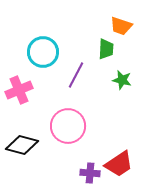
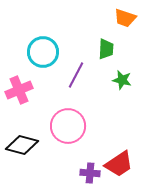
orange trapezoid: moved 4 px right, 8 px up
